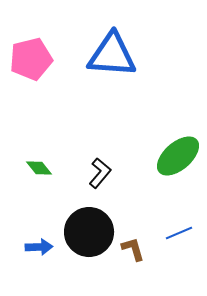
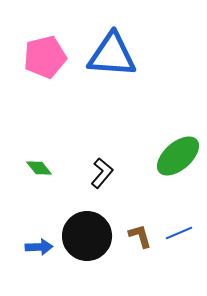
pink pentagon: moved 14 px right, 2 px up
black L-shape: moved 2 px right
black circle: moved 2 px left, 4 px down
brown L-shape: moved 7 px right, 13 px up
